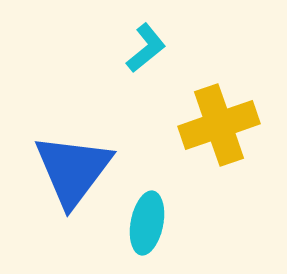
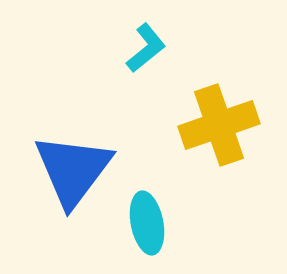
cyan ellipse: rotated 22 degrees counterclockwise
